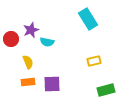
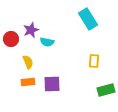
yellow rectangle: rotated 72 degrees counterclockwise
